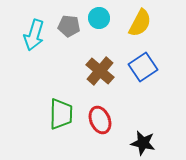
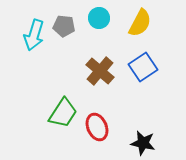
gray pentagon: moved 5 px left
green trapezoid: moved 2 px right, 1 px up; rotated 32 degrees clockwise
red ellipse: moved 3 px left, 7 px down
